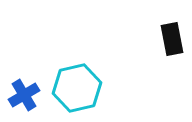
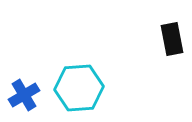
cyan hexagon: moved 2 px right; rotated 9 degrees clockwise
